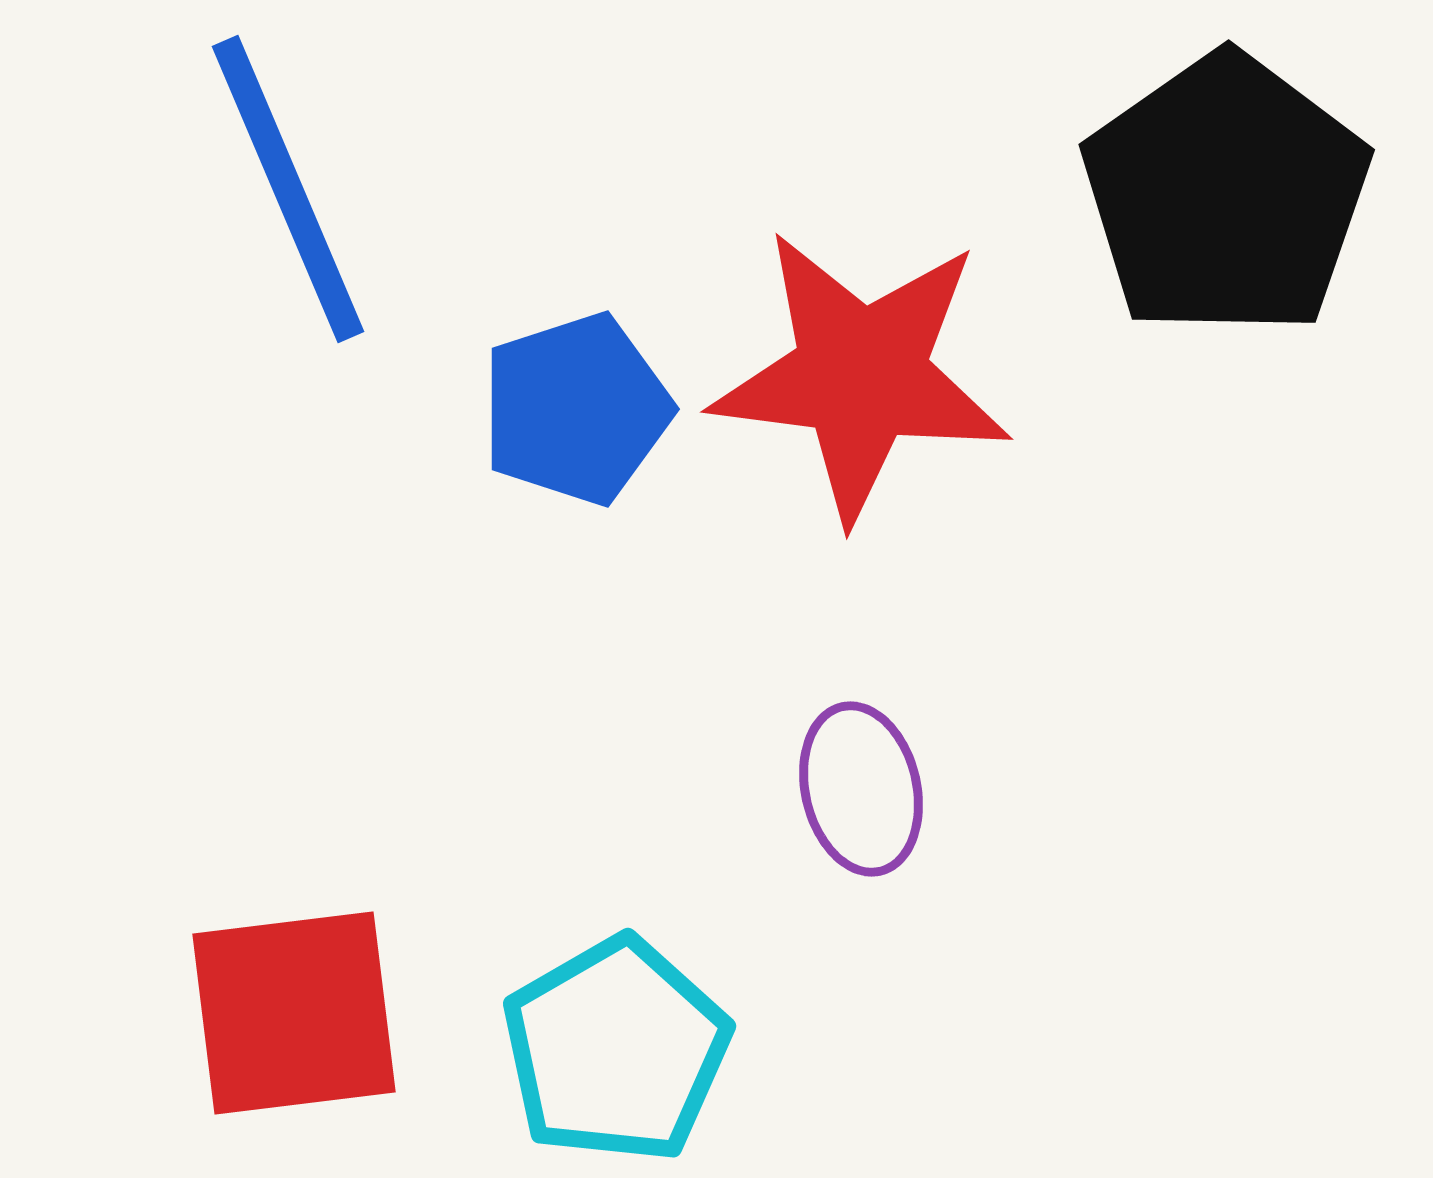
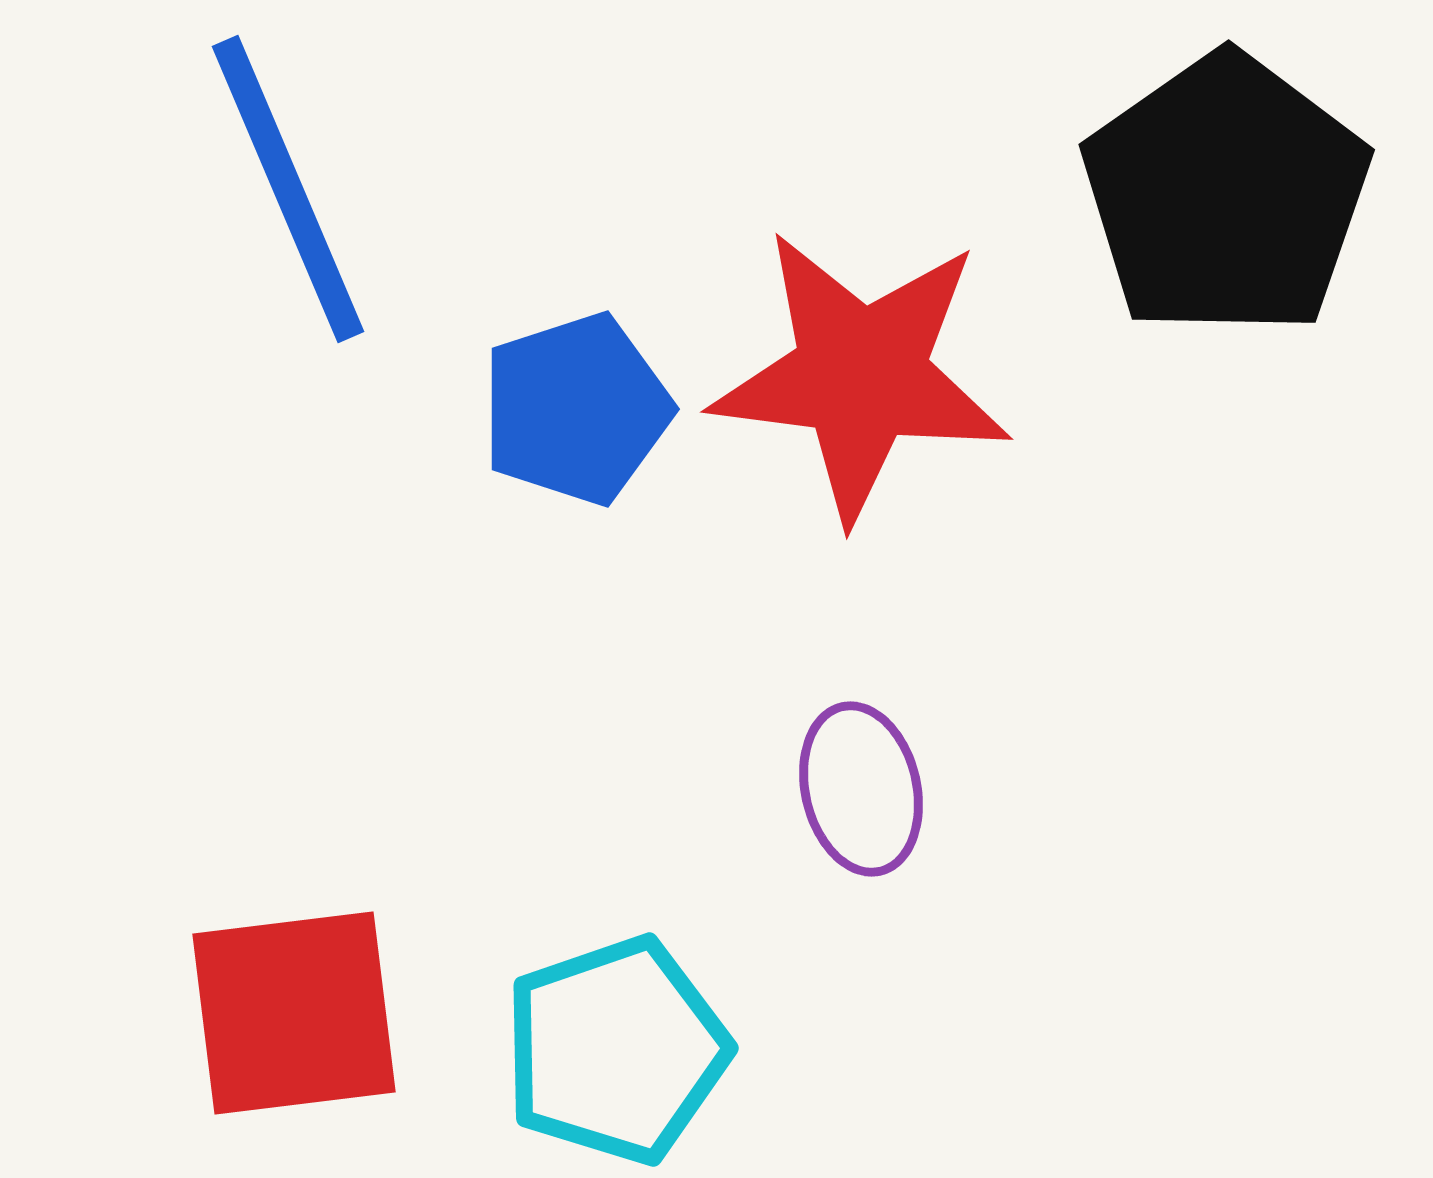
cyan pentagon: rotated 11 degrees clockwise
